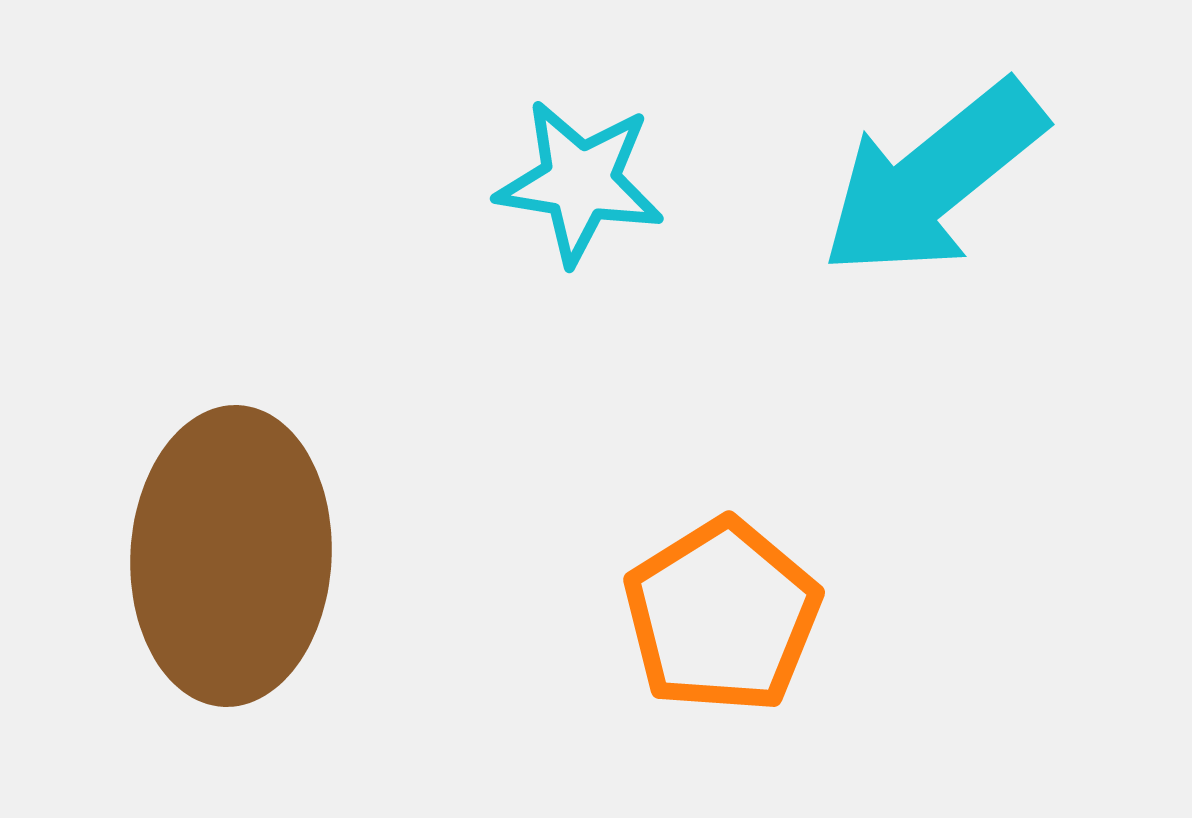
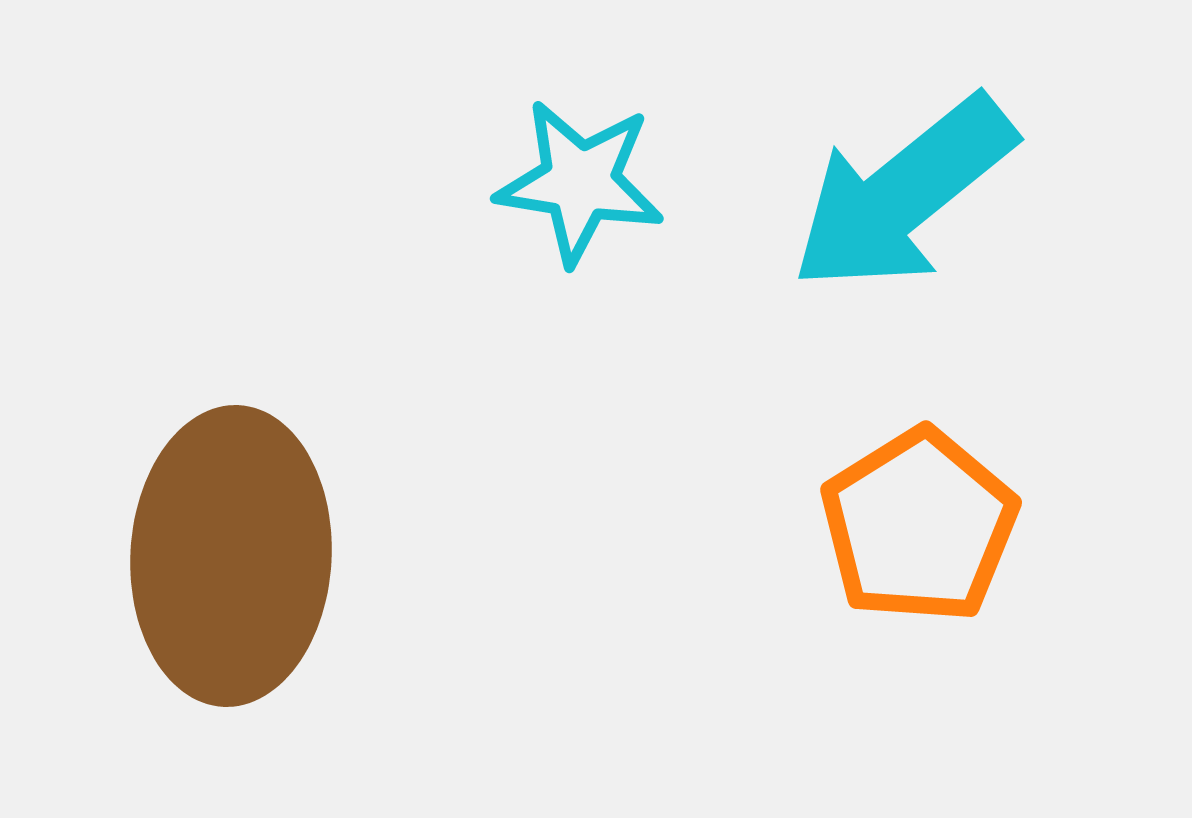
cyan arrow: moved 30 px left, 15 px down
orange pentagon: moved 197 px right, 90 px up
